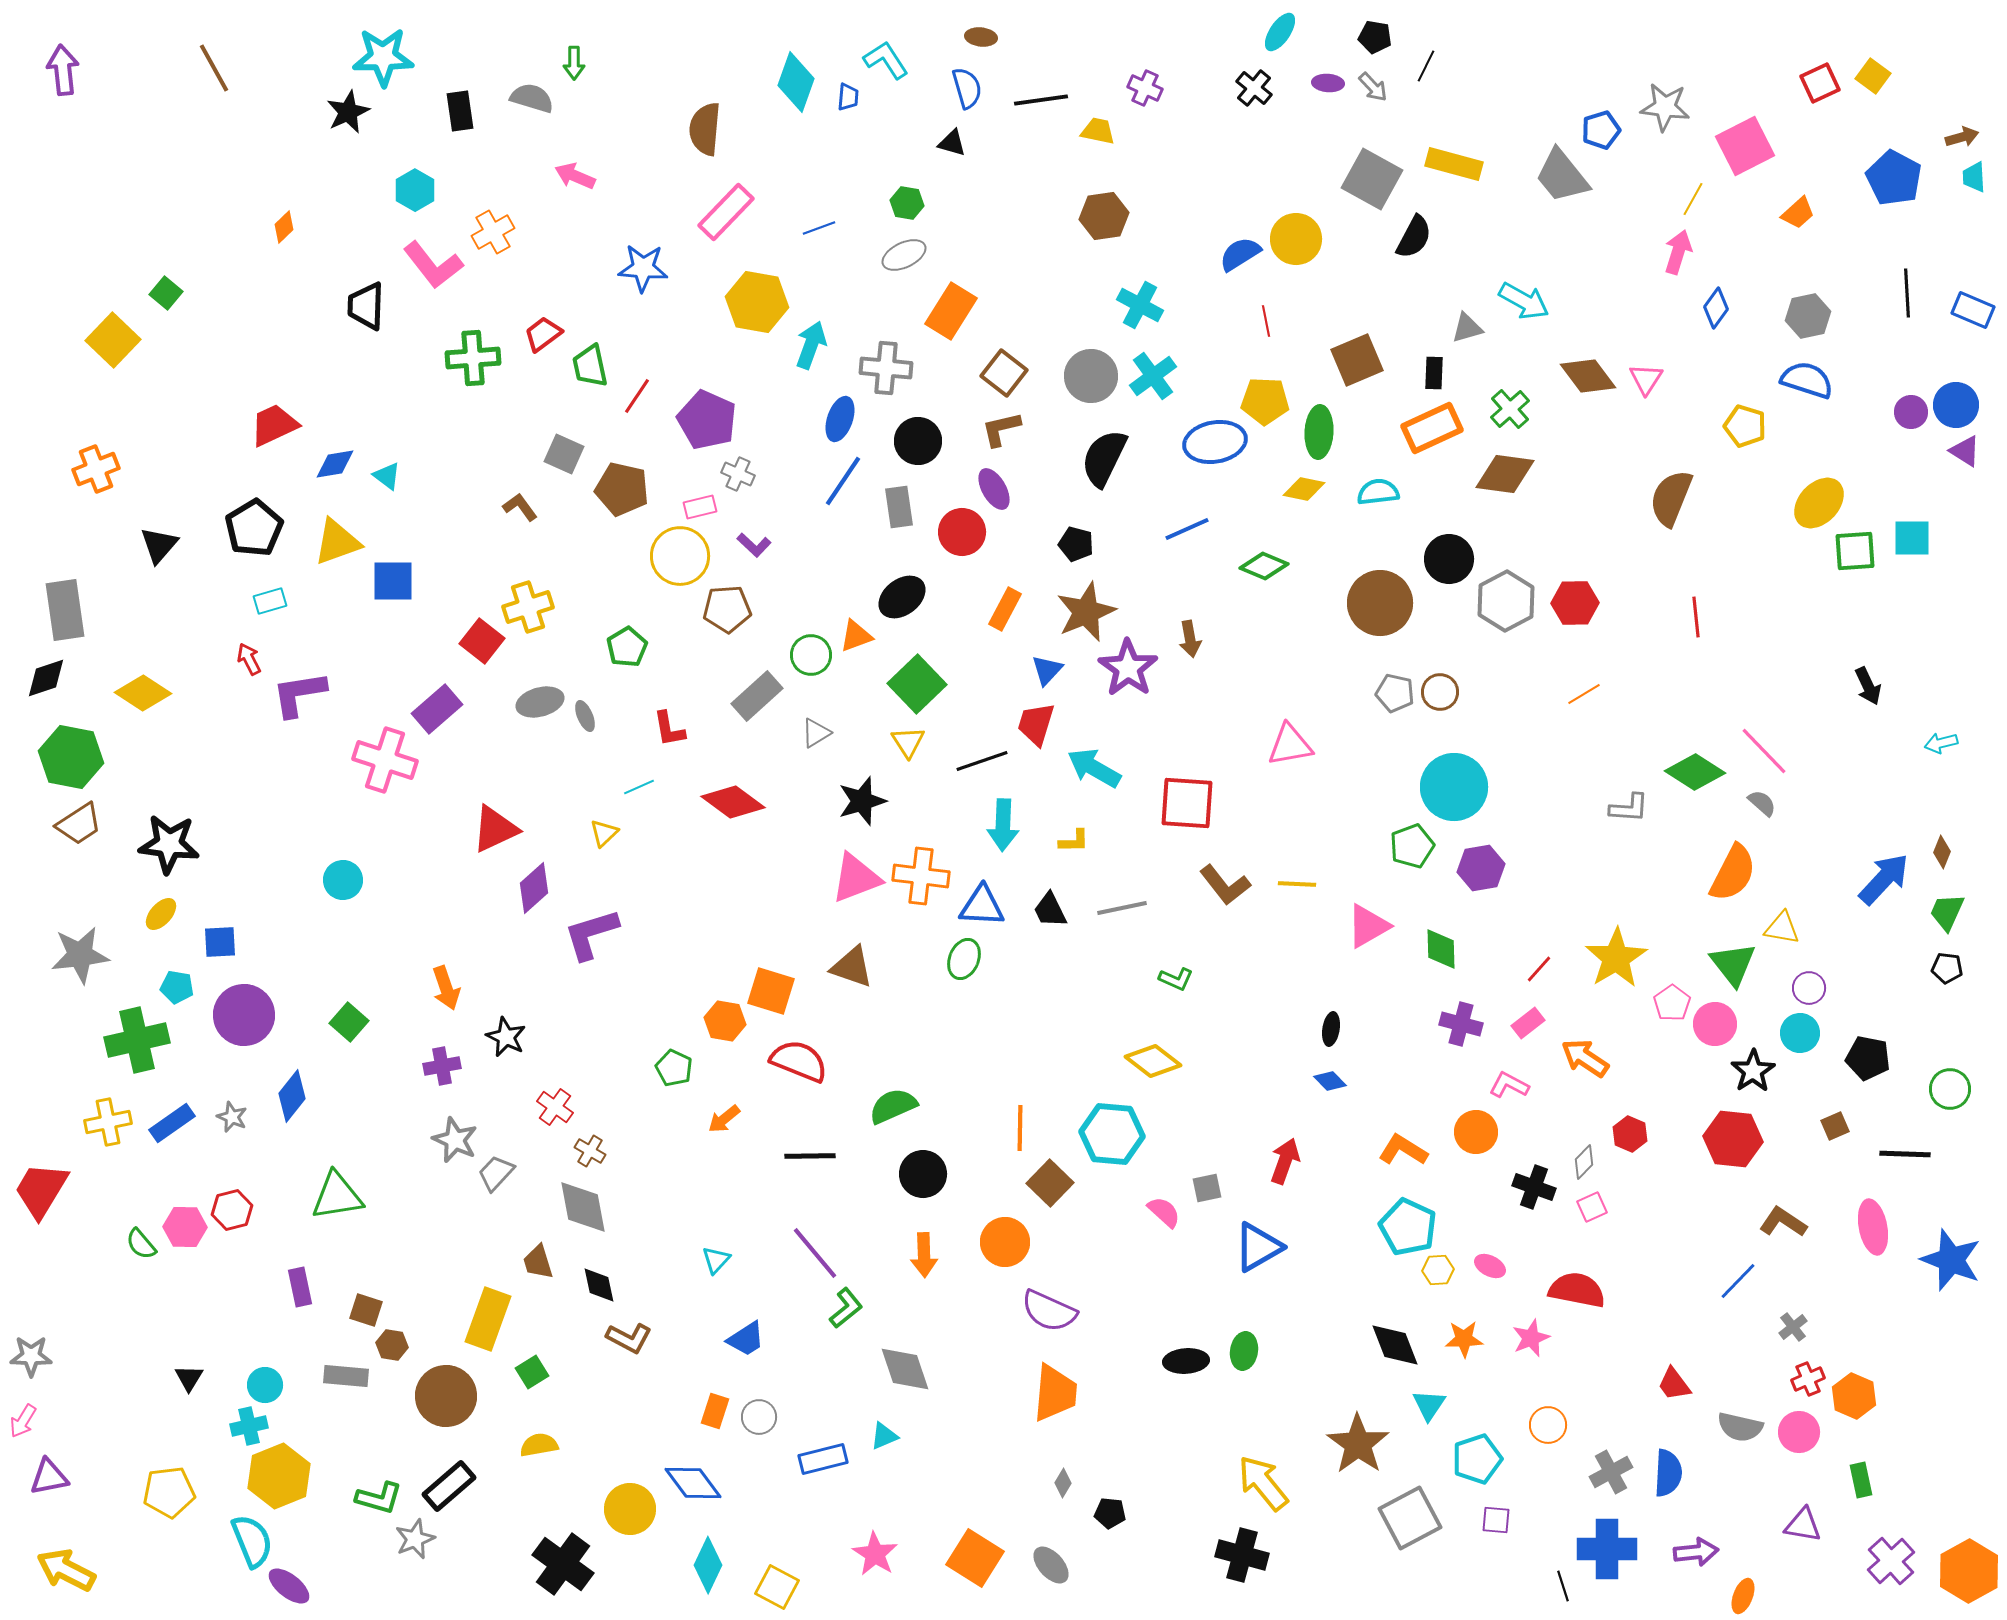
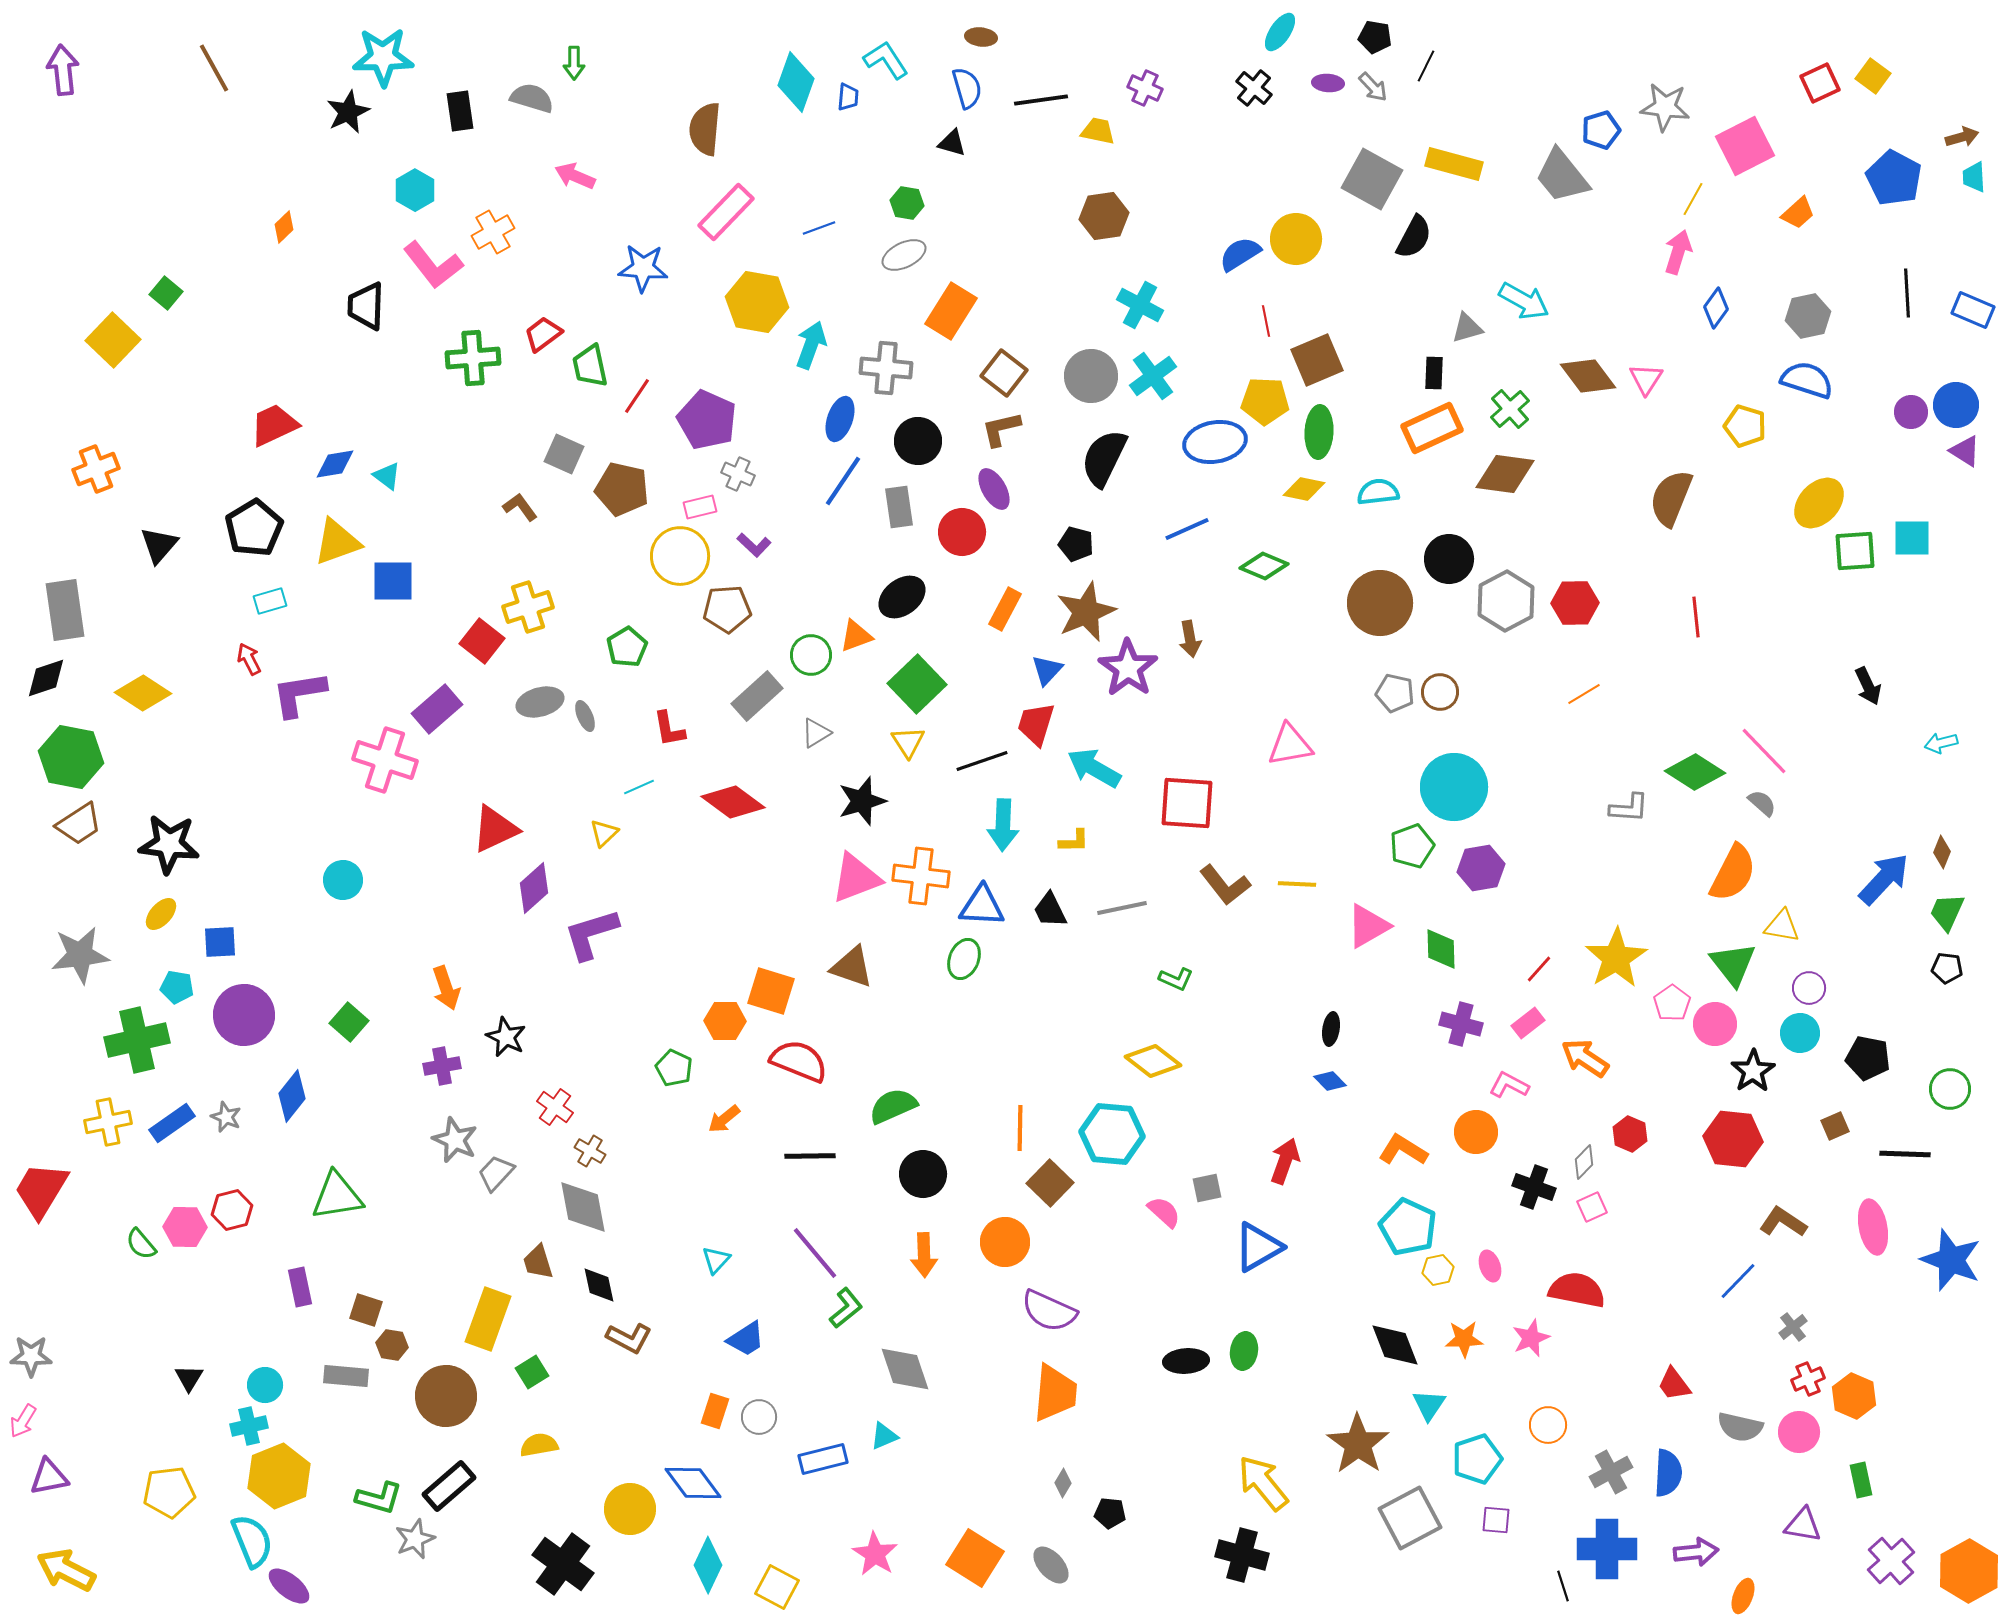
brown square at (1357, 360): moved 40 px left
yellow triangle at (1782, 928): moved 2 px up
orange hexagon at (725, 1021): rotated 9 degrees counterclockwise
gray star at (232, 1117): moved 6 px left
pink ellipse at (1490, 1266): rotated 44 degrees clockwise
yellow hexagon at (1438, 1270): rotated 8 degrees counterclockwise
